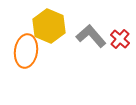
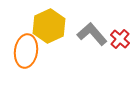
yellow hexagon: rotated 12 degrees clockwise
gray L-shape: moved 1 px right, 2 px up
